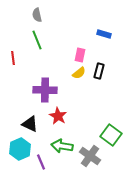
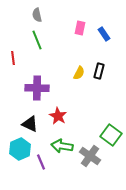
blue rectangle: rotated 40 degrees clockwise
pink rectangle: moved 27 px up
yellow semicircle: rotated 24 degrees counterclockwise
purple cross: moved 8 px left, 2 px up
